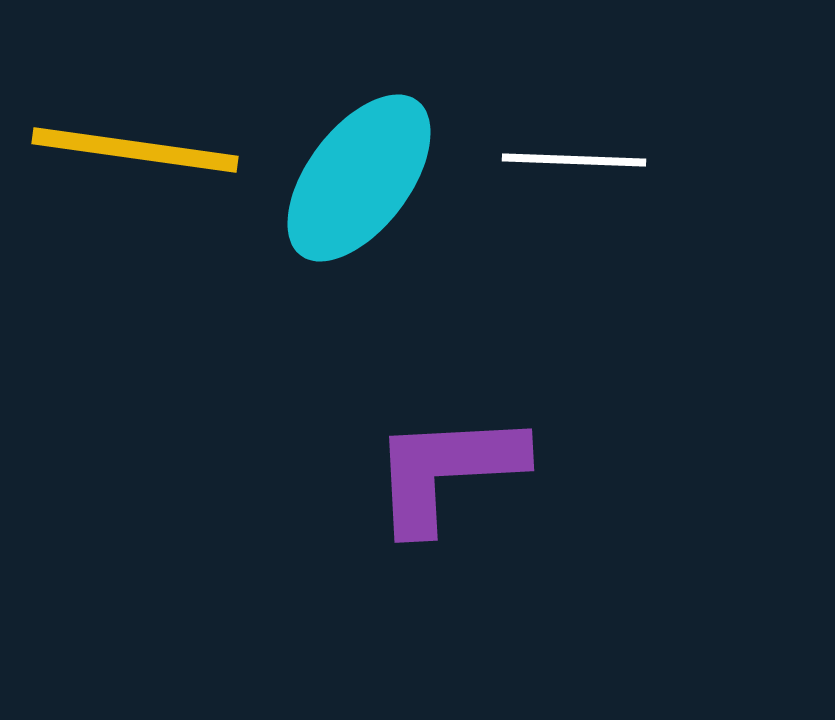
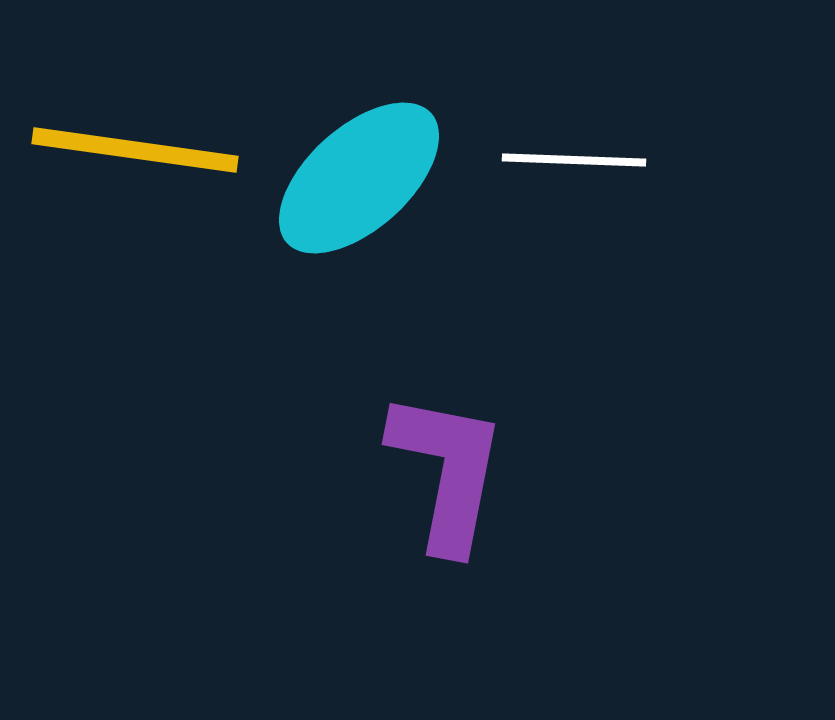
cyan ellipse: rotated 11 degrees clockwise
purple L-shape: rotated 104 degrees clockwise
